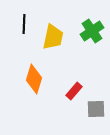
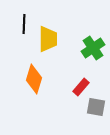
green cross: moved 1 px right, 17 px down
yellow trapezoid: moved 5 px left, 2 px down; rotated 12 degrees counterclockwise
red rectangle: moved 7 px right, 4 px up
gray square: moved 2 px up; rotated 12 degrees clockwise
